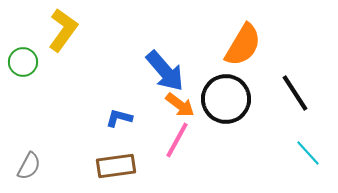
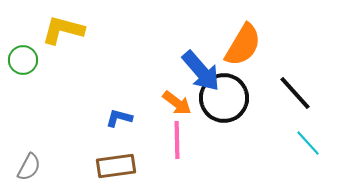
yellow L-shape: rotated 111 degrees counterclockwise
green circle: moved 2 px up
blue arrow: moved 36 px right
black line: rotated 9 degrees counterclockwise
black circle: moved 2 px left, 1 px up
orange arrow: moved 3 px left, 2 px up
pink line: rotated 30 degrees counterclockwise
cyan line: moved 10 px up
gray semicircle: moved 1 px down
